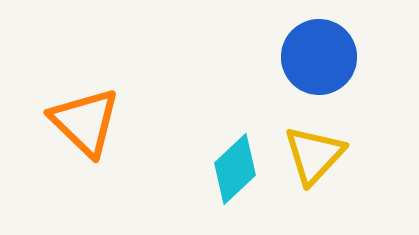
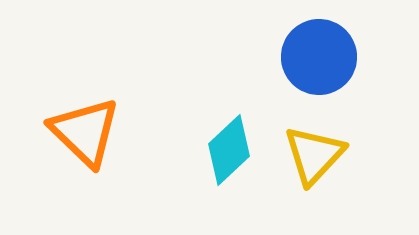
orange triangle: moved 10 px down
cyan diamond: moved 6 px left, 19 px up
